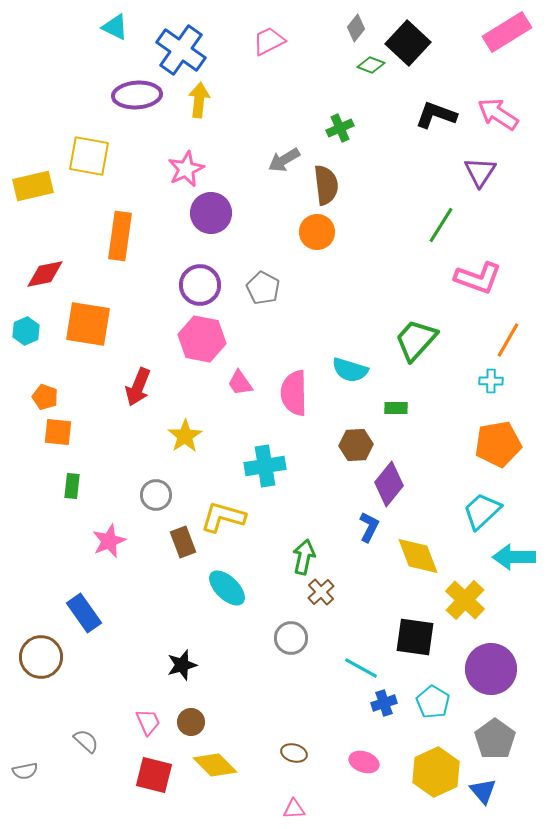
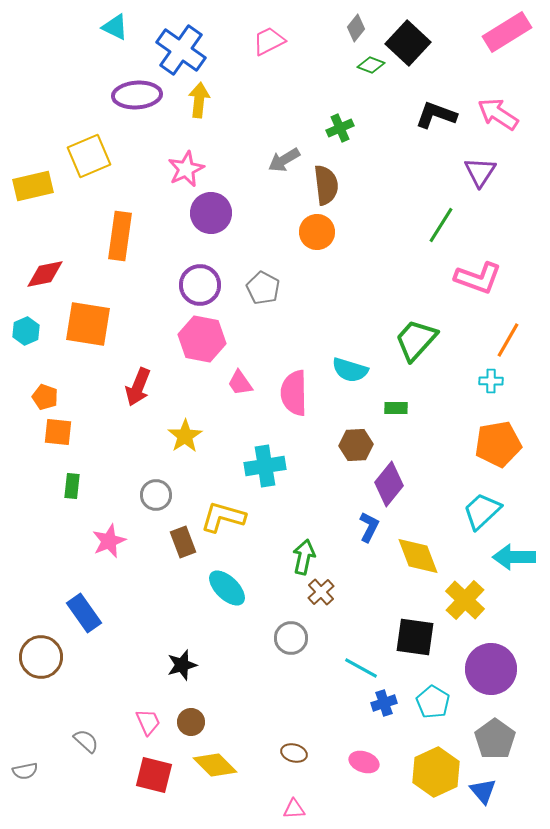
yellow square at (89, 156): rotated 33 degrees counterclockwise
